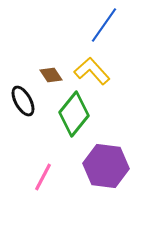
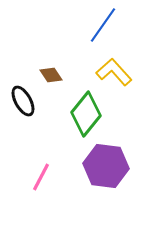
blue line: moved 1 px left
yellow L-shape: moved 22 px right, 1 px down
green diamond: moved 12 px right
pink line: moved 2 px left
